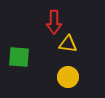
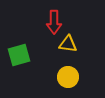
green square: moved 2 px up; rotated 20 degrees counterclockwise
